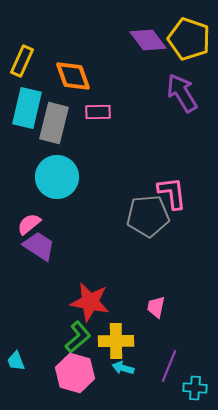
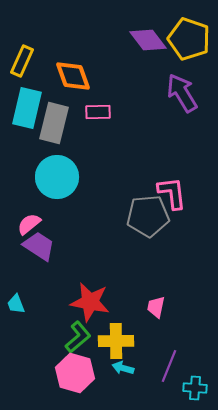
cyan trapezoid: moved 57 px up
